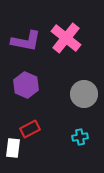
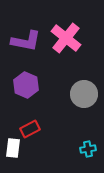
cyan cross: moved 8 px right, 12 px down
